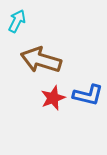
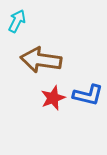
brown arrow: rotated 9 degrees counterclockwise
